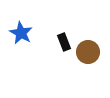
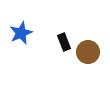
blue star: rotated 20 degrees clockwise
